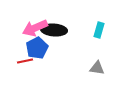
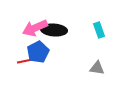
cyan rectangle: rotated 35 degrees counterclockwise
blue pentagon: moved 1 px right, 4 px down
